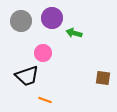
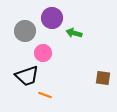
gray circle: moved 4 px right, 10 px down
orange line: moved 5 px up
